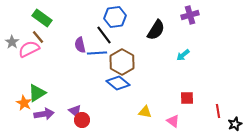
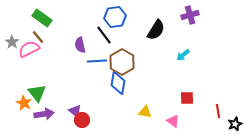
blue line: moved 8 px down
blue diamond: rotated 60 degrees clockwise
green triangle: rotated 36 degrees counterclockwise
